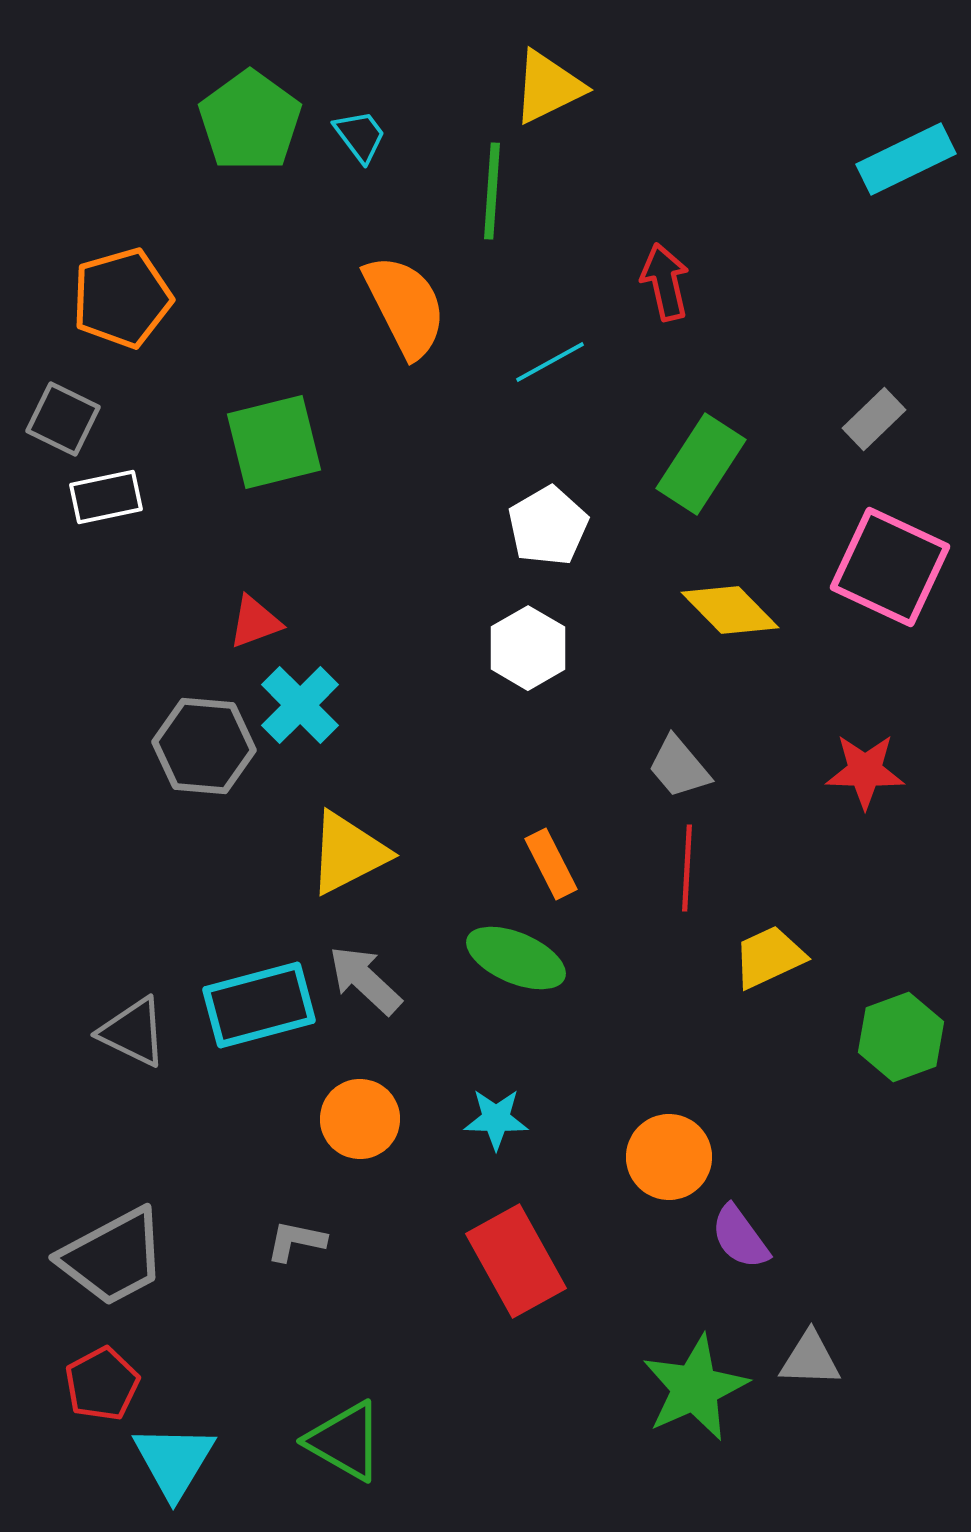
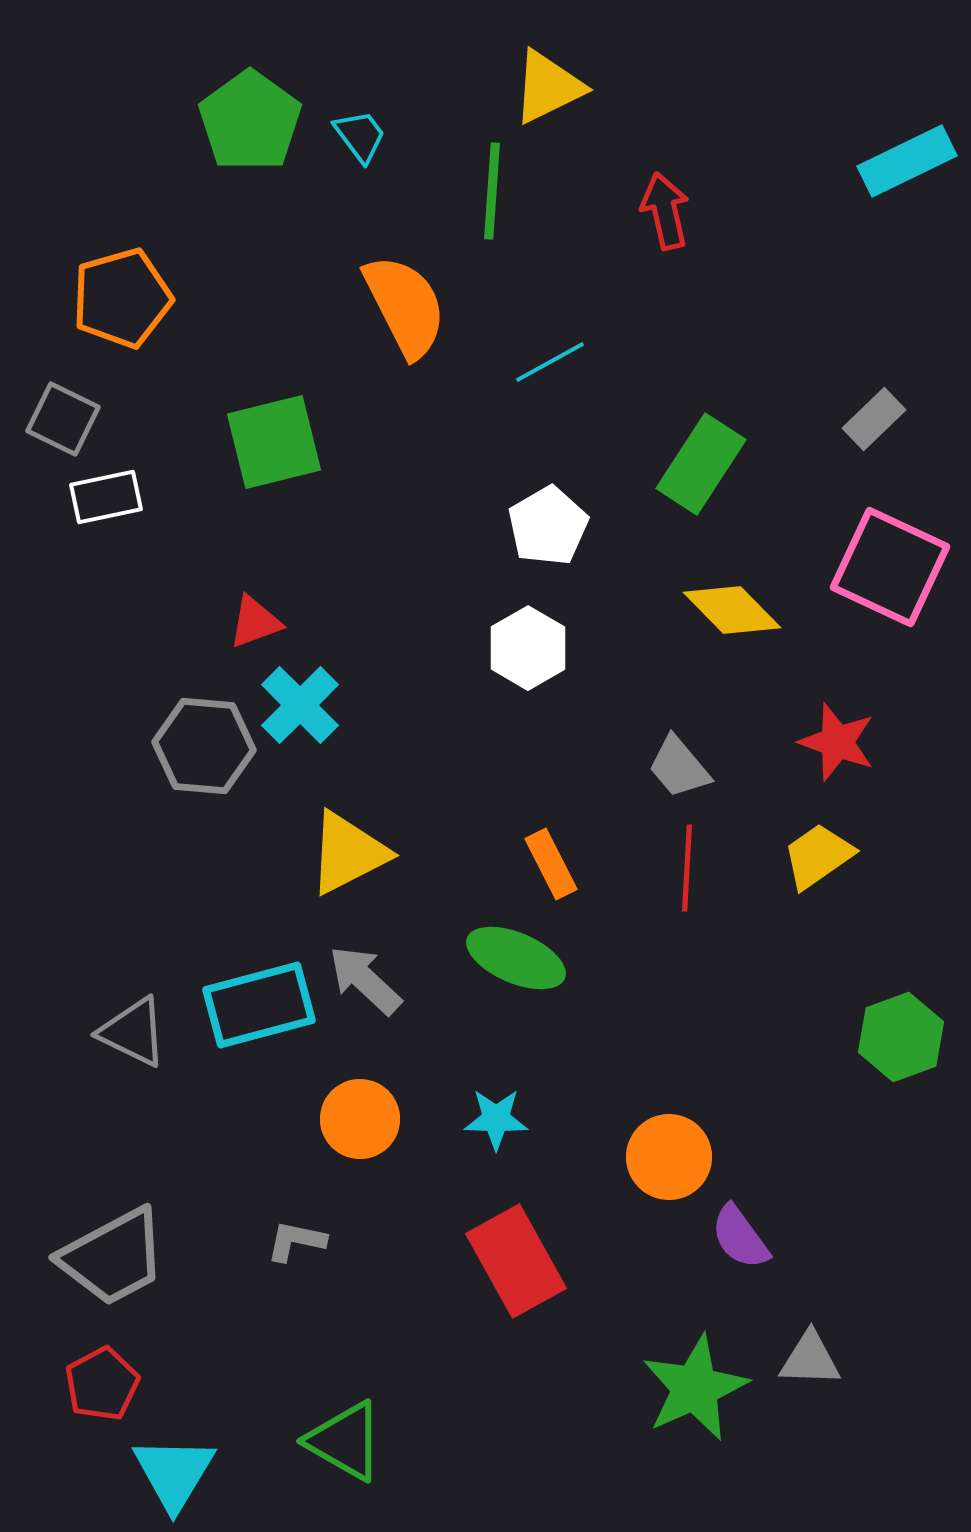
cyan rectangle at (906, 159): moved 1 px right, 2 px down
red arrow at (665, 282): moved 71 px up
yellow diamond at (730, 610): moved 2 px right
red star at (865, 771): moved 28 px left, 29 px up; rotated 18 degrees clockwise
yellow trapezoid at (769, 957): moved 49 px right, 101 px up; rotated 10 degrees counterclockwise
cyan triangle at (174, 1461): moved 12 px down
